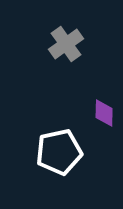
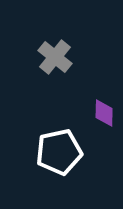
gray cross: moved 11 px left, 13 px down; rotated 16 degrees counterclockwise
